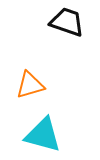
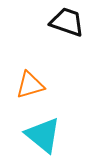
cyan triangle: rotated 24 degrees clockwise
